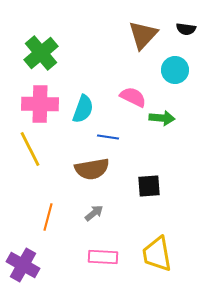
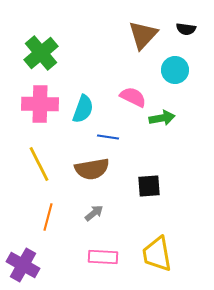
green arrow: rotated 15 degrees counterclockwise
yellow line: moved 9 px right, 15 px down
